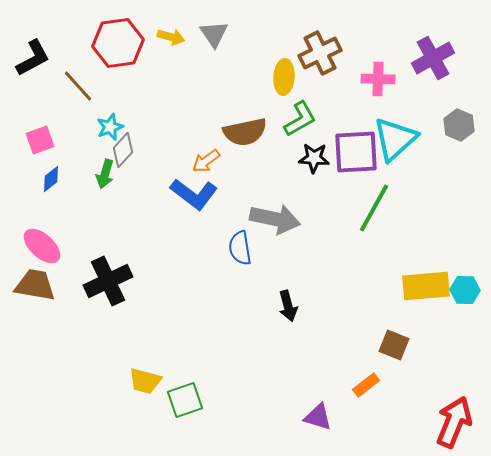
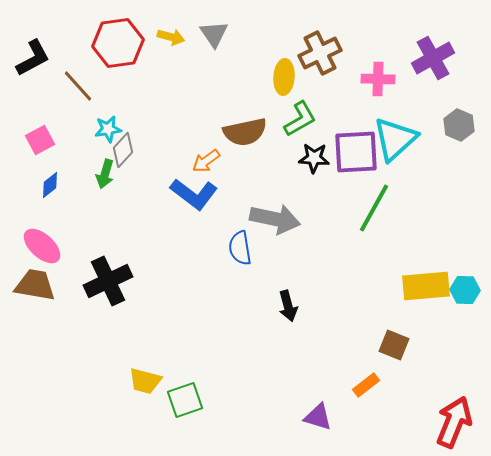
cyan star: moved 2 px left, 2 px down; rotated 12 degrees clockwise
pink square: rotated 8 degrees counterclockwise
blue diamond: moved 1 px left, 6 px down
